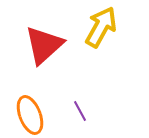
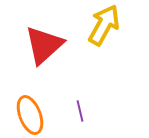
yellow arrow: moved 3 px right, 2 px up
purple line: rotated 15 degrees clockwise
